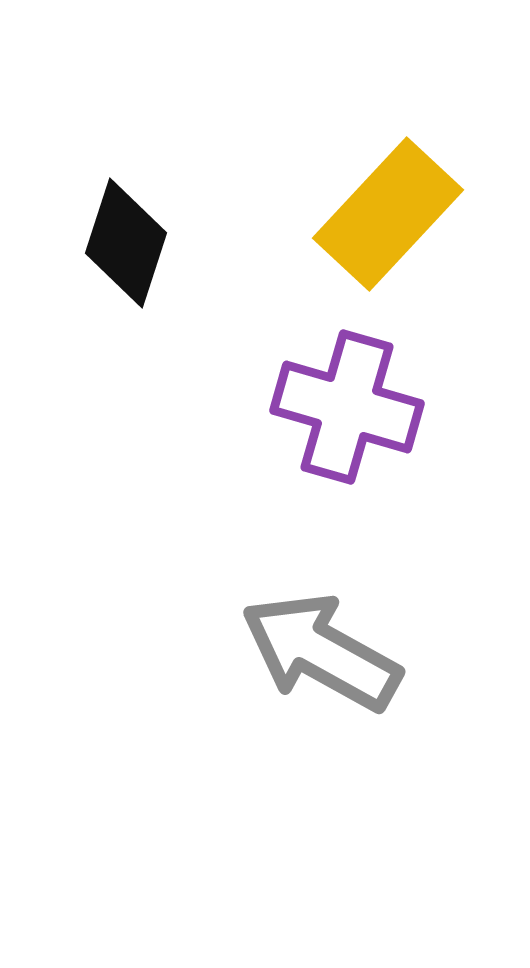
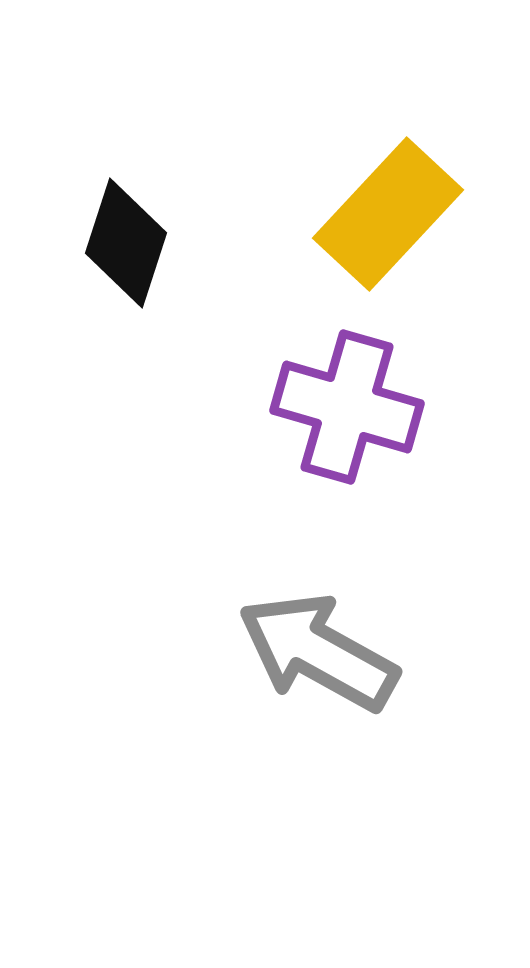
gray arrow: moved 3 px left
